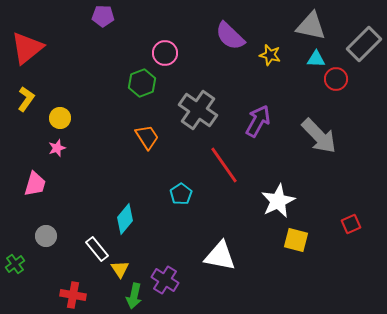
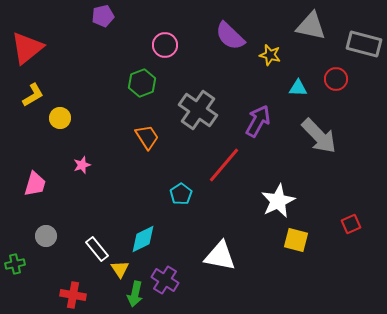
purple pentagon: rotated 15 degrees counterclockwise
gray rectangle: rotated 60 degrees clockwise
pink circle: moved 8 px up
cyan triangle: moved 18 px left, 29 px down
yellow L-shape: moved 7 px right, 4 px up; rotated 25 degrees clockwise
pink star: moved 25 px right, 17 px down
red line: rotated 75 degrees clockwise
cyan diamond: moved 18 px right, 20 px down; rotated 24 degrees clockwise
green cross: rotated 24 degrees clockwise
green arrow: moved 1 px right, 2 px up
